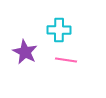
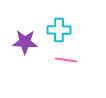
purple star: moved 10 px up; rotated 25 degrees counterclockwise
